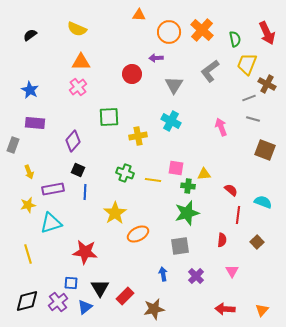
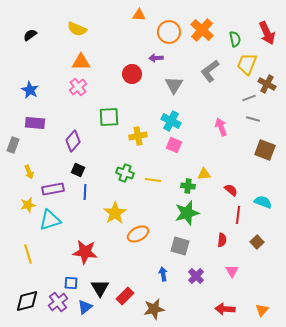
pink square at (176, 168): moved 2 px left, 23 px up; rotated 14 degrees clockwise
cyan triangle at (51, 223): moved 1 px left, 3 px up
gray square at (180, 246): rotated 24 degrees clockwise
